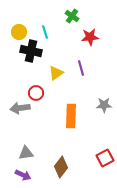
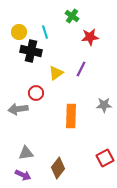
purple line: moved 1 px down; rotated 42 degrees clockwise
gray arrow: moved 2 px left, 1 px down
brown diamond: moved 3 px left, 1 px down
